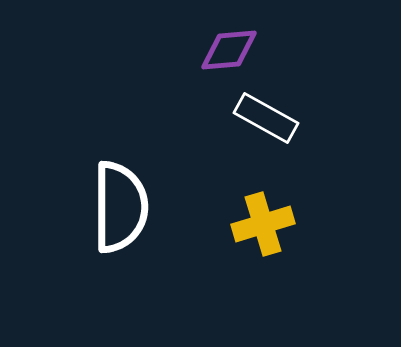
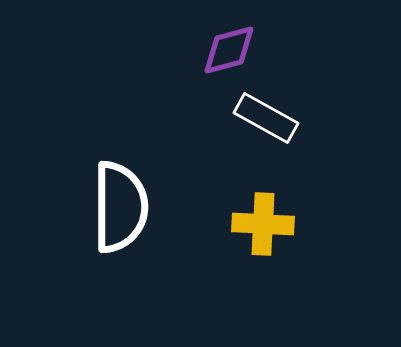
purple diamond: rotated 10 degrees counterclockwise
yellow cross: rotated 20 degrees clockwise
